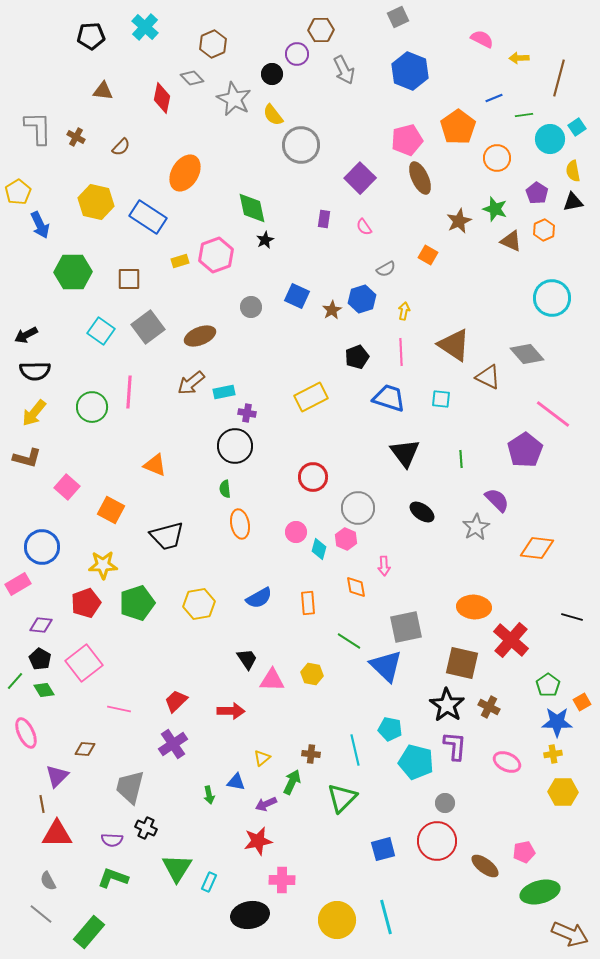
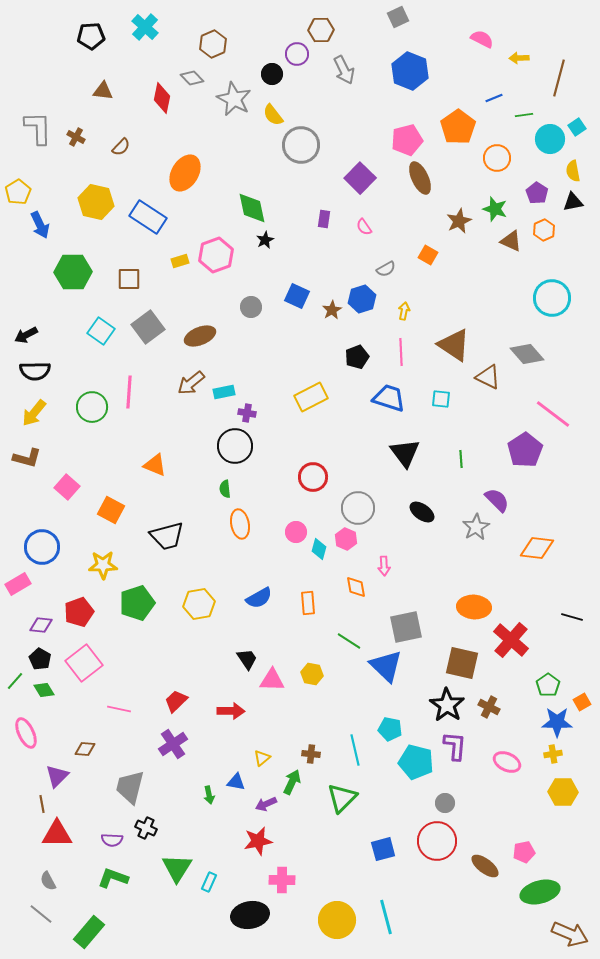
red pentagon at (86, 603): moved 7 px left, 9 px down
